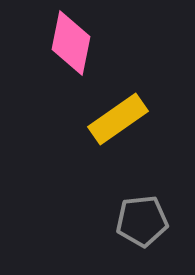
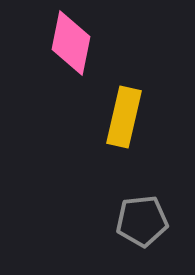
yellow rectangle: moved 6 px right, 2 px up; rotated 42 degrees counterclockwise
